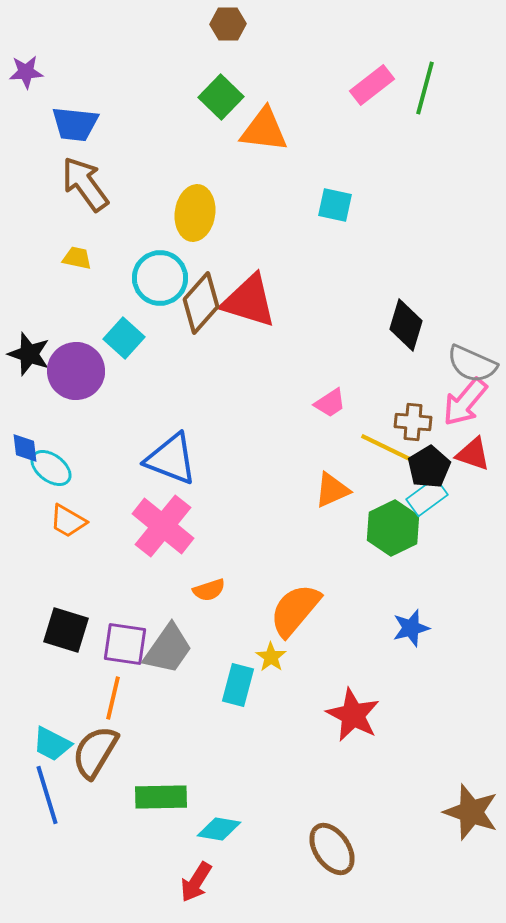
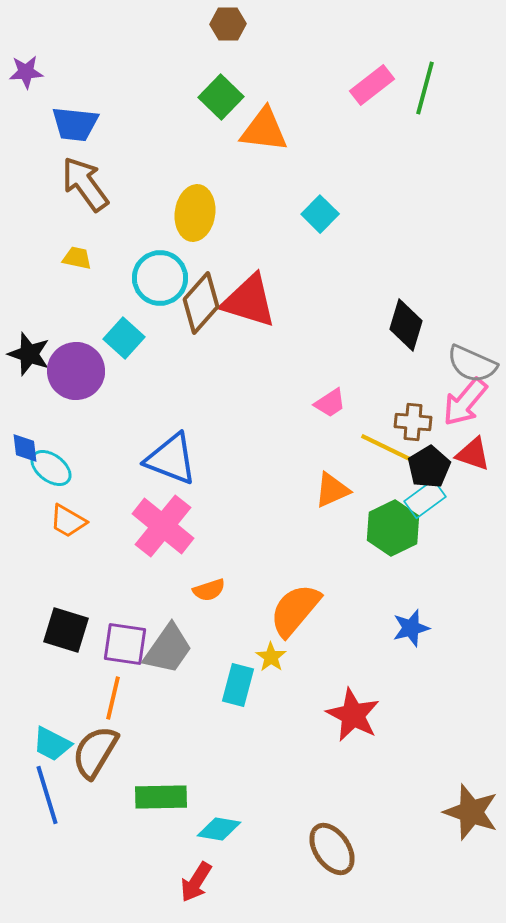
cyan square at (335, 205): moved 15 px left, 9 px down; rotated 33 degrees clockwise
cyan rectangle at (427, 497): moved 2 px left, 2 px down
